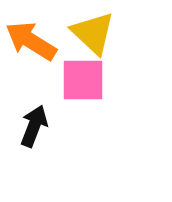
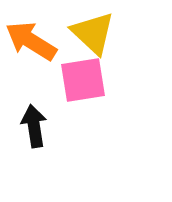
pink square: rotated 9 degrees counterclockwise
black arrow: rotated 30 degrees counterclockwise
